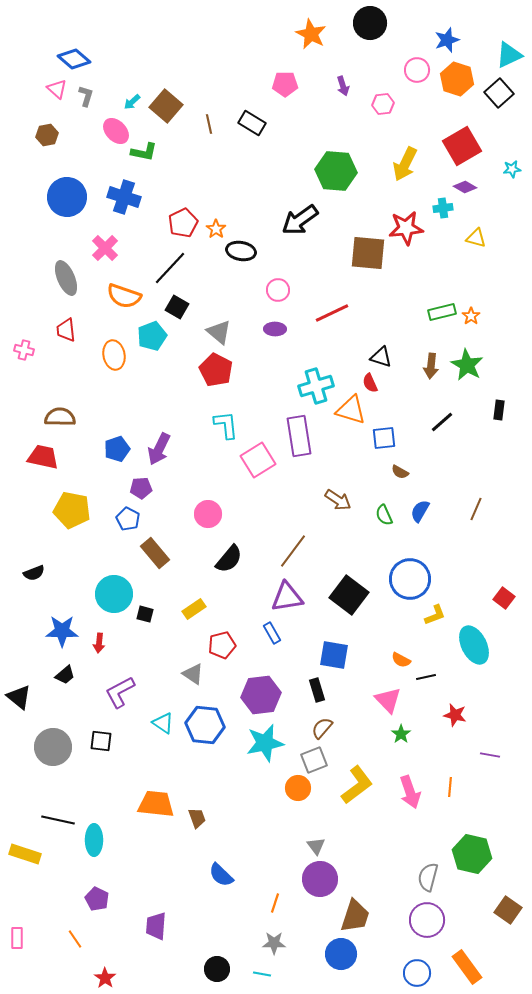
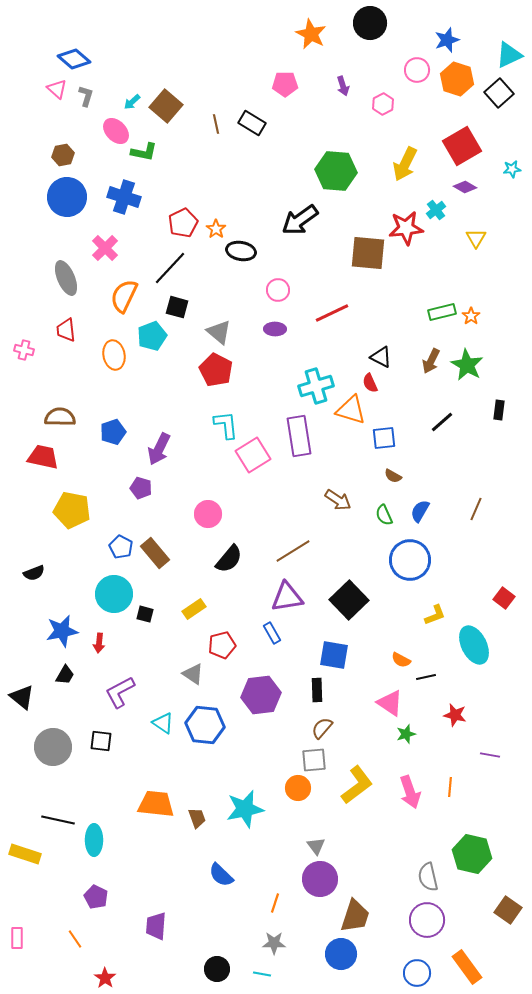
pink hexagon at (383, 104): rotated 20 degrees counterclockwise
brown line at (209, 124): moved 7 px right
brown hexagon at (47, 135): moved 16 px right, 20 px down
cyan cross at (443, 208): moved 7 px left, 2 px down; rotated 30 degrees counterclockwise
yellow triangle at (476, 238): rotated 45 degrees clockwise
orange semicircle at (124, 296): rotated 96 degrees clockwise
black square at (177, 307): rotated 15 degrees counterclockwise
black triangle at (381, 357): rotated 10 degrees clockwise
brown arrow at (431, 366): moved 5 px up; rotated 20 degrees clockwise
blue pentagon at (117, 449): moved 4 px left, 17 px up
pink square at (258, 460): moved 5 px left, 5 px up
brown semicircle at (400, 472): moved 7 px left, 4 px down
purple pentagon at (141, 488): rotated 20 degrees clockwise
blue pentagon at (128, 519): moved 7 px left, 28 px down
brown line at (293, 551): rotated 21 degrees clockwise
blue circle at (410, 579): moved 19 px up
black square at (349, 595): moved 5 px down; rotated 9 degrees clockwise
blue star at (62, 631): rotated 12 degrees counterclockwise
black trapezoid at (65, 675): rotated 20 degrees counterclockwise
black rectangle at (317, 690): rotated 15 degrees clockwise
black triangle at (19, 697): moved 3 px right
pink triangle at (388, 700): moved 2 px right, 3 px down; rotated 12 degrees counterclockwise
green star at (401, 734): moved 5 px right; rotated 18 degrees clockwise
cyan star at (265, 743): moved 20 px left, 66 px down
gray square at (314, 760): rotated 16 degrees clockwise
gray semicircle at (428, 877): rotated 28 degrees counterclockwise
purple pentagon at (97, 899): moved 1 px left, 2 px up
